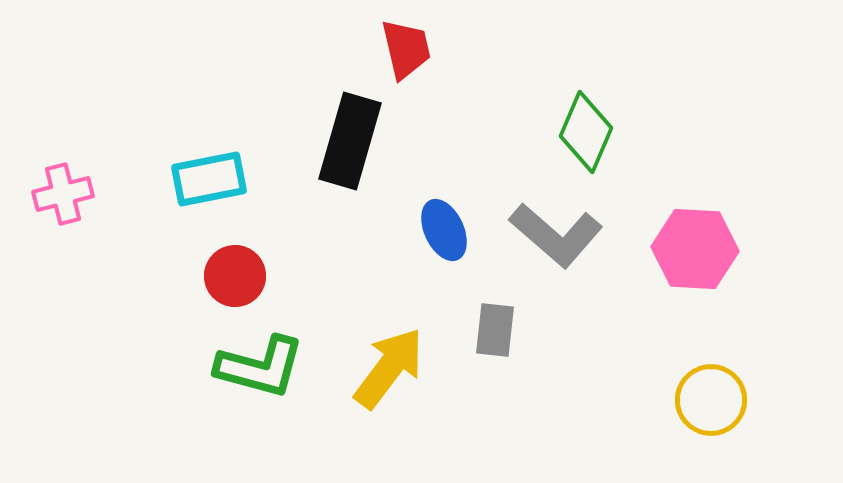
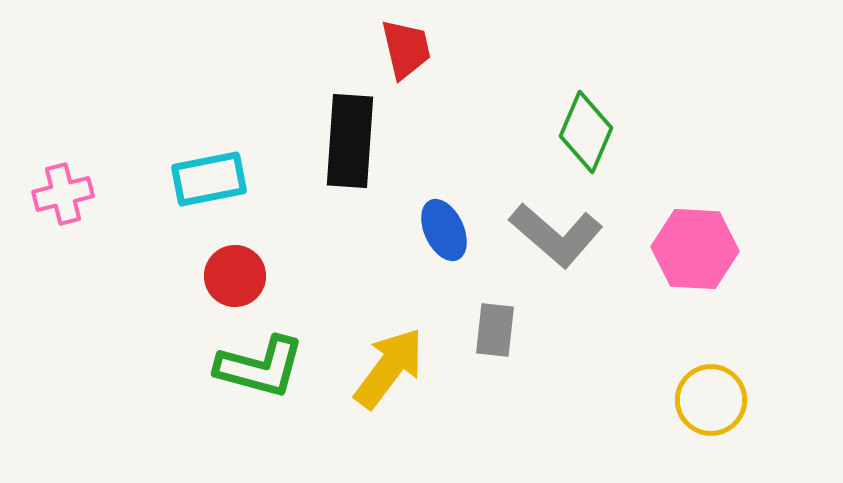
black rectangle: rotated 12 degrees counterclockwise
